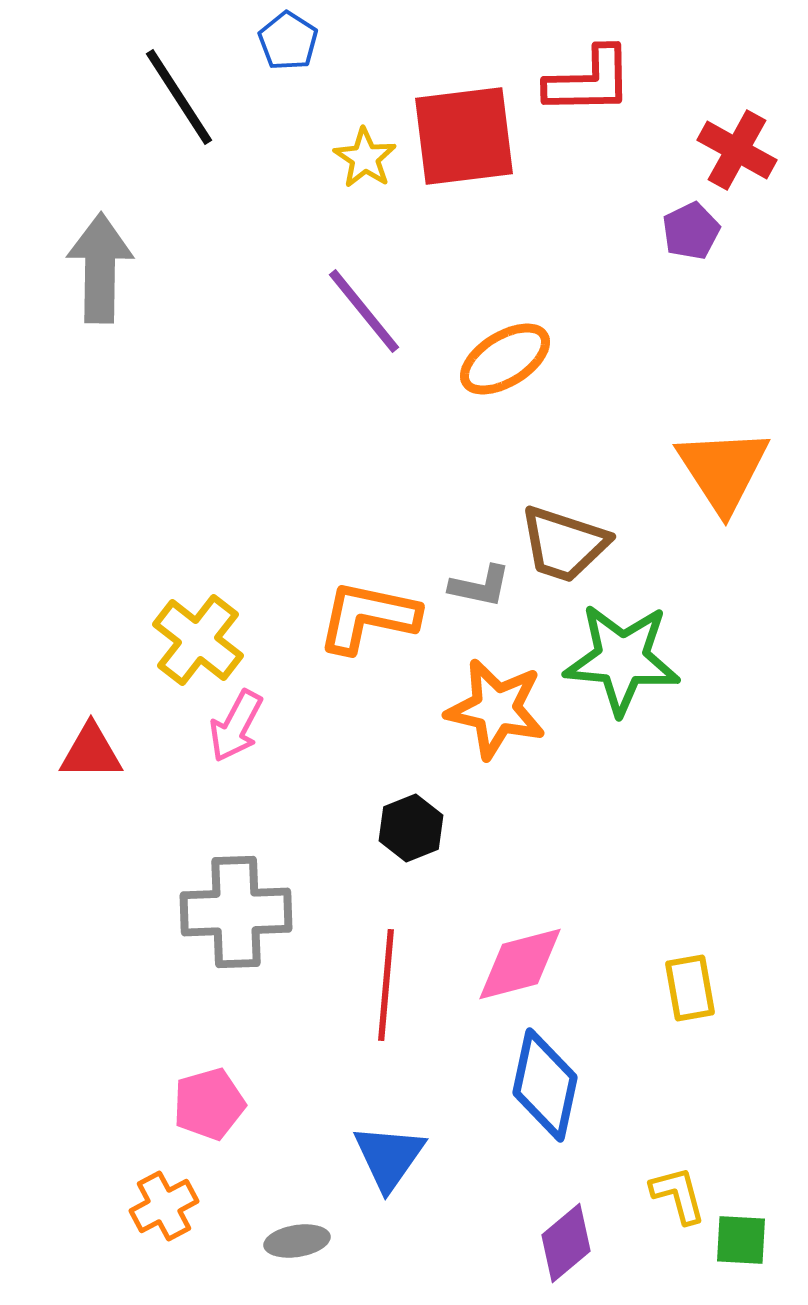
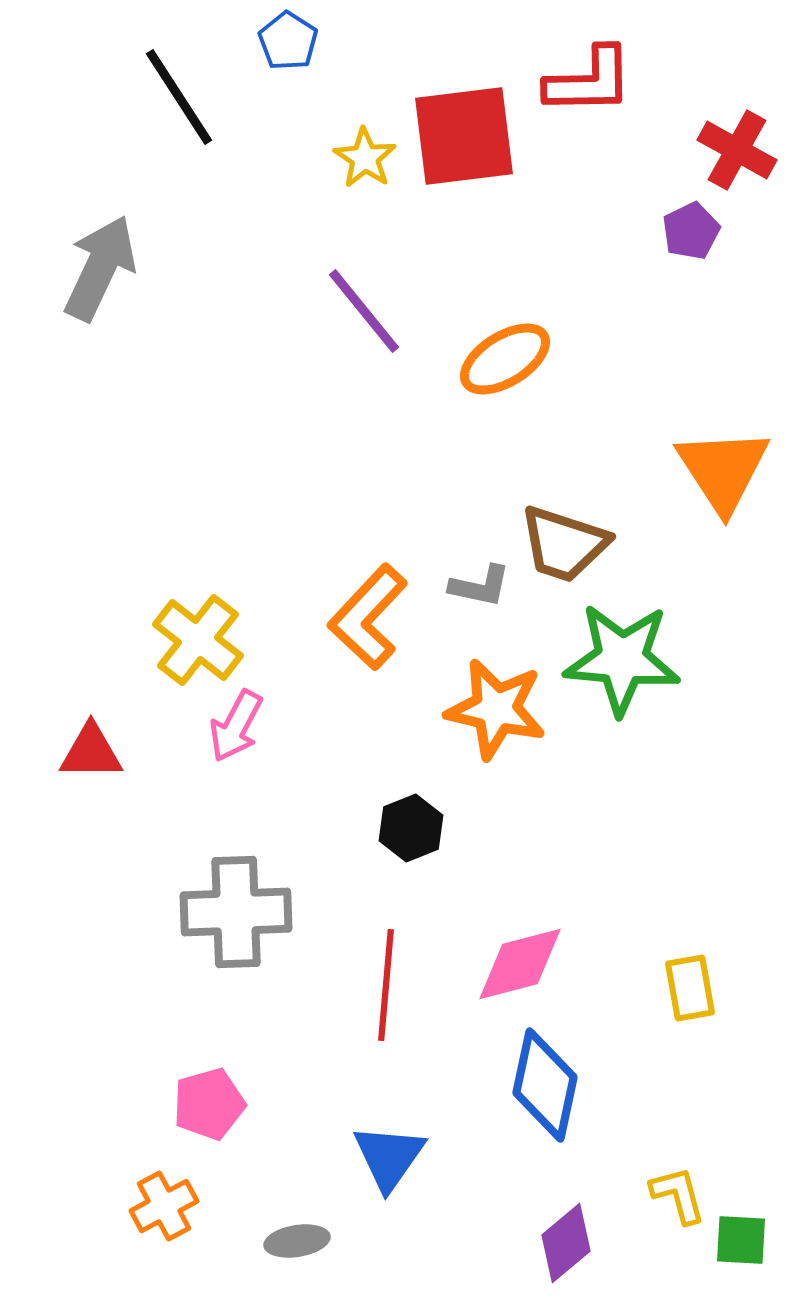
gray arrow: rotated 24 degrees clockwise
orange L-shape: rotated 59 degrees counterclockwise
